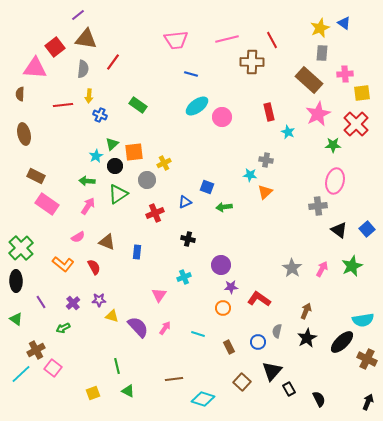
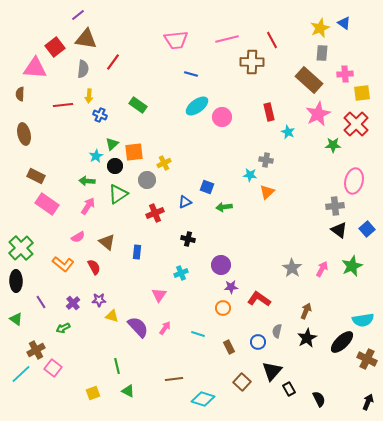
pink ellipse at (335, 181): moved 19 px right
orange triangle at (265, 192): moved 2 px right
gray cross at (318, 206): moved 17 px right
brown triangle at (107, 242): rotated 18 degrees clockwise
cyan cross at (184, 277): moved 3 px left, 4 px up
